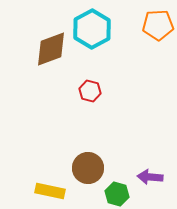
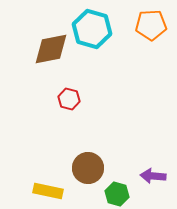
orange pentagon: moved 7 px left
cyan hexagon: rotated 15 degrees counterclockwise
brown diamond: rotated 9 degrees clockwise
red hexagon: moved 21 px left, 8 px down
purple arrow: moved 3 px right, 1 px up
yellow rectangle: moved 2 px left
